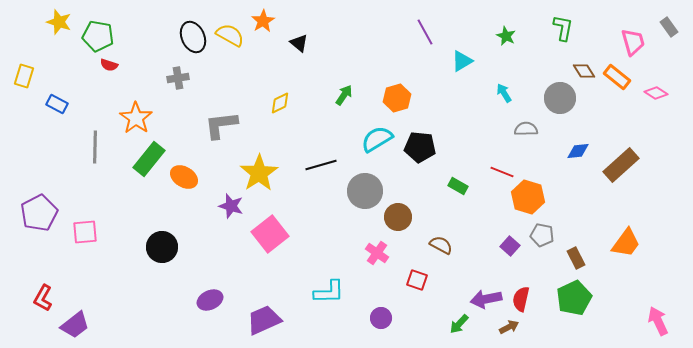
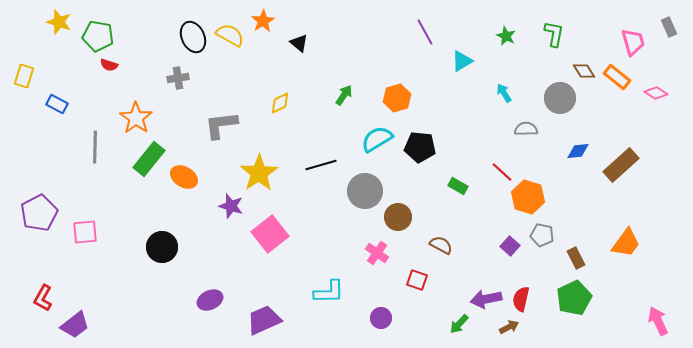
gray rectangle at (669, 27): rotated 12 degrees clockwise
green L-shape at (563, 28): moved 9 px left, 6 px down
red line at (502, 172): rotated 20 degrees clockwise
